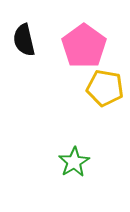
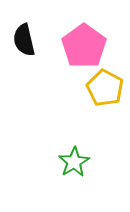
yellow pentagon: rotated 18 degrees clockwise
